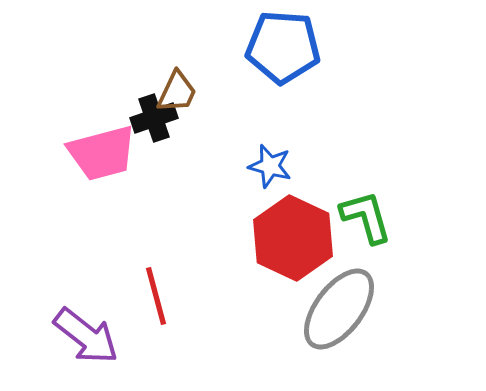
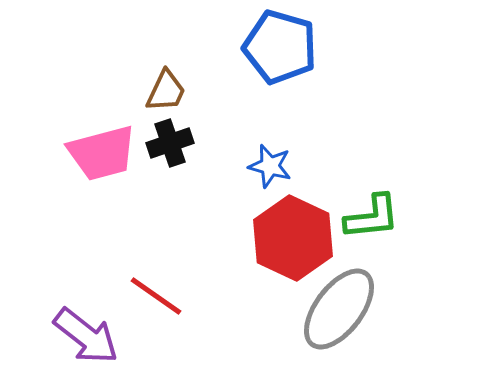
blue pentagon: moved 3 px left; rotated 12 degrees clockwise
brown trapezoid: moved 11 px left, 1 px up
black cross: moved 16 px right, 25 px down
green L-shape: moved 6 px right; rotated 100 degrees clockwise
red line: rotated 40 degrees counterclockwise
